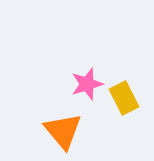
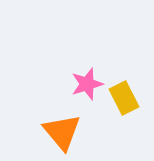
orange triangle: moved 1 px left, 1 px down
